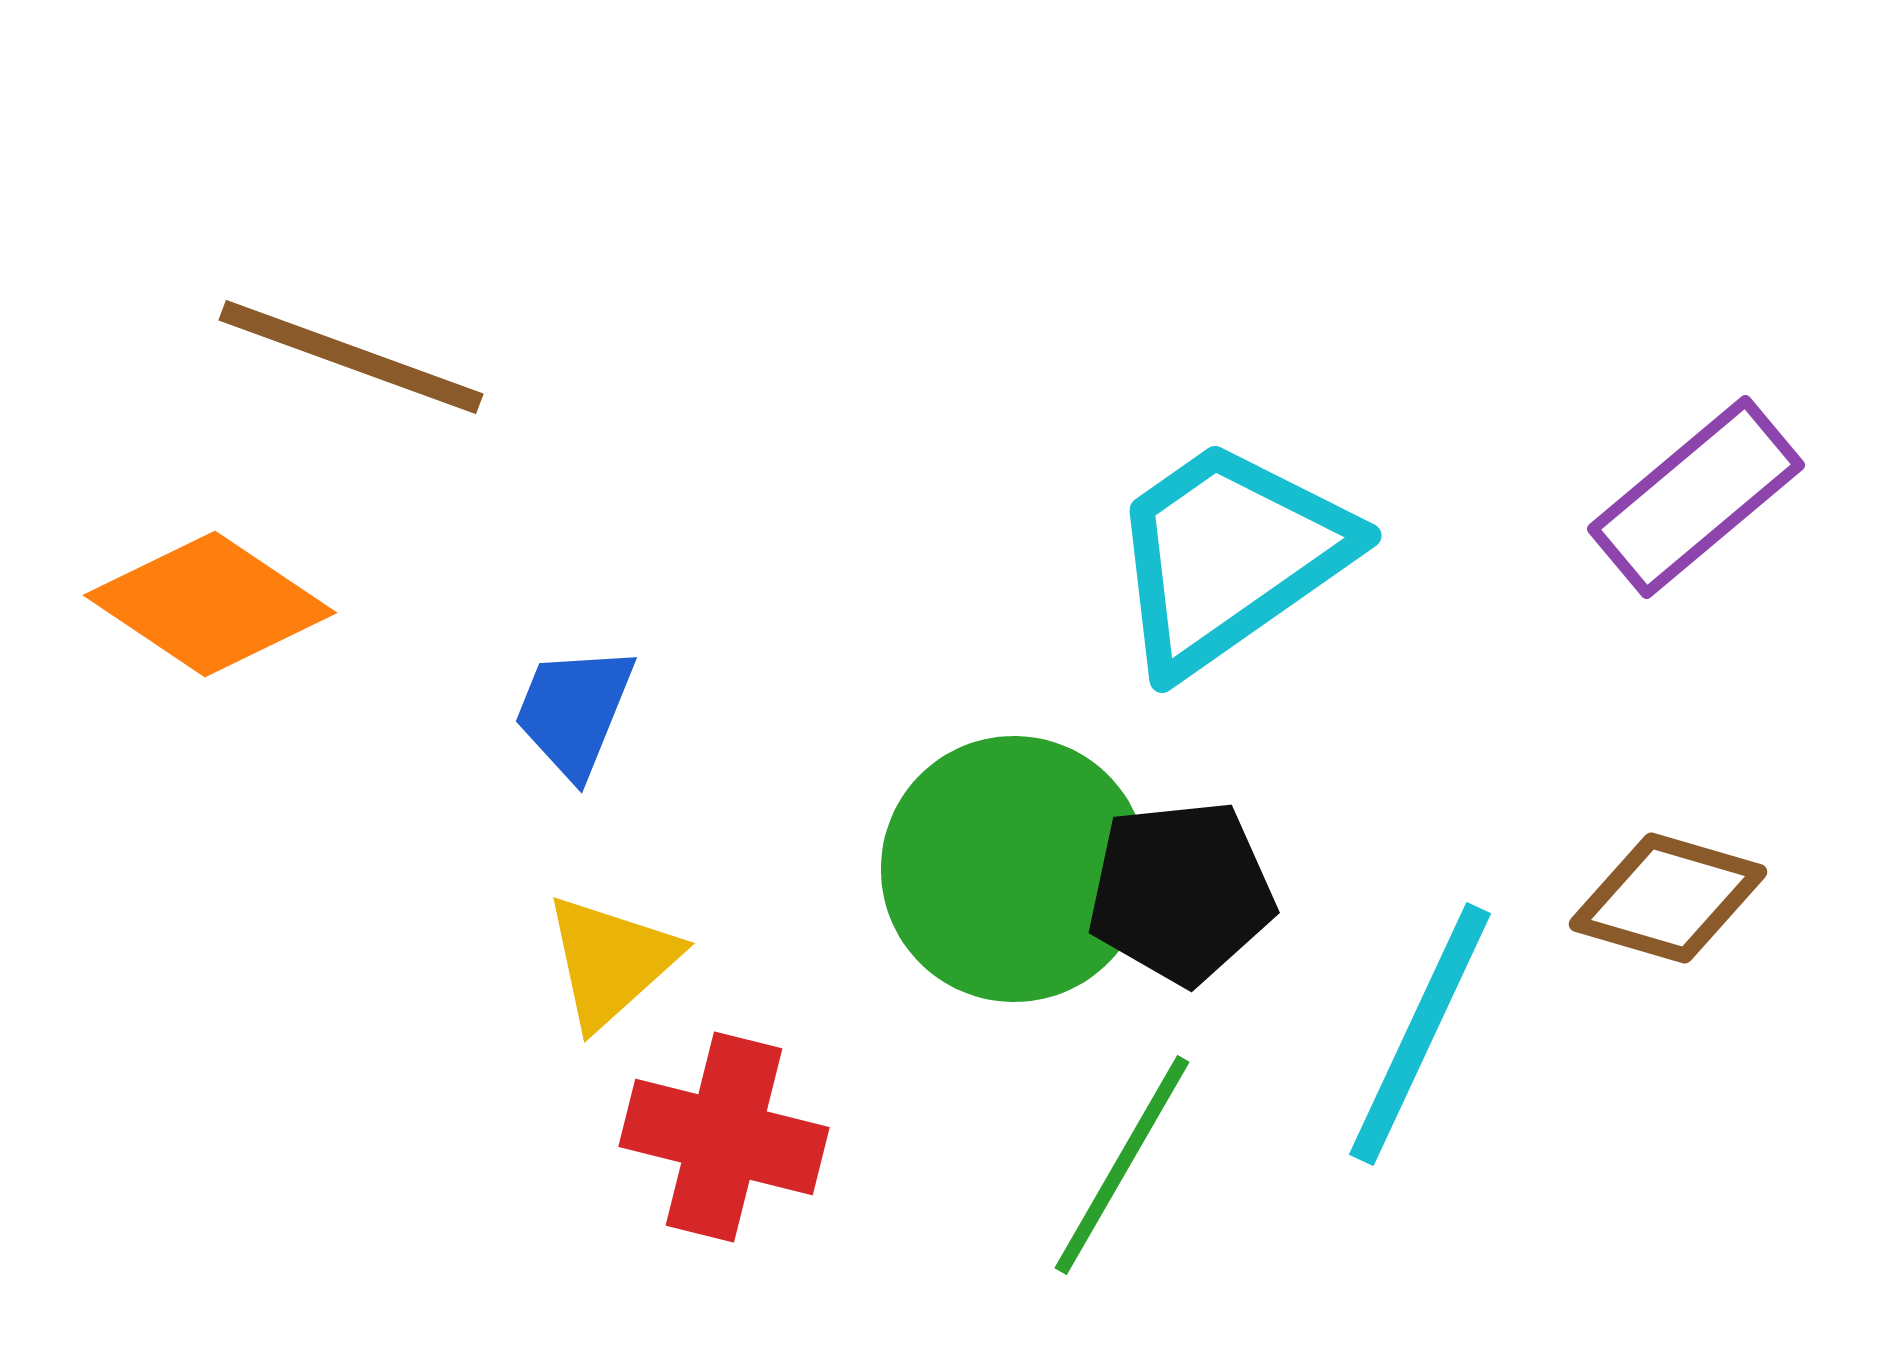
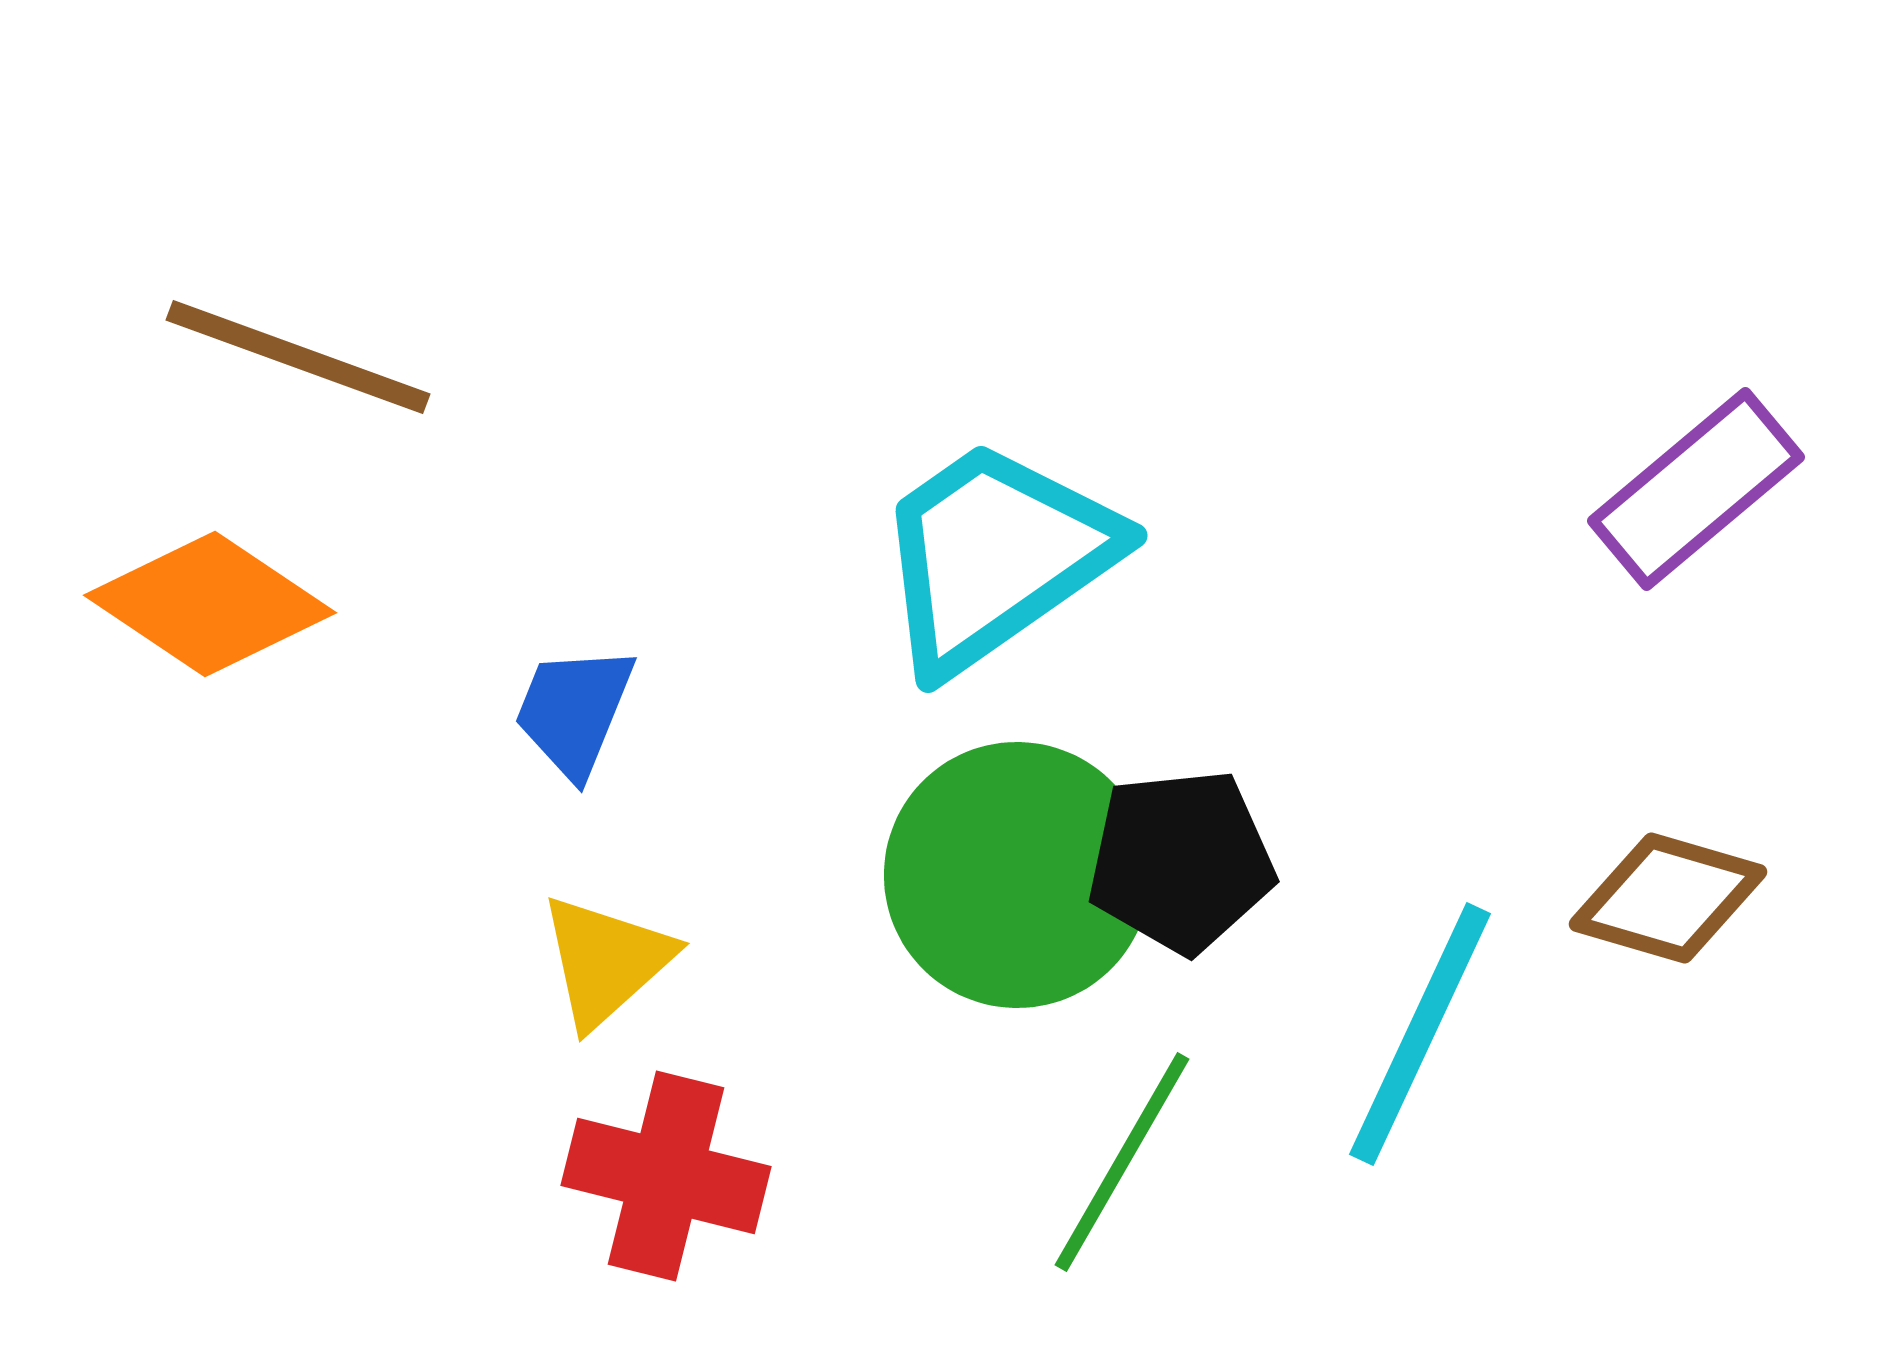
brown line: moved 53 px left
purple rectangle: moved 8 px up
cyan trapezoid: moved 234 px left
green circle: moved 3 px right, 6 px down
black pentagon: moved 31 px up
yellow triangle: moved 5 px left
red cross: moved 58 px left, 39 px down
green line: moved 3 px up
